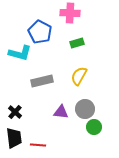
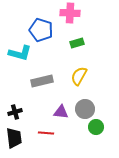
blue pentagon: moved 1 px right, 2 px up; rotated 10 degrees counterclockwise
black cross: rotated 32 degrees clockwise
green circle: moved 2 px right
red line: moved 8 px right, 12 px up
